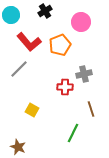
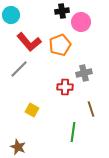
black cross: moved 17 px right; rotated 24 degrees clockwise
gray cross: moved 1 px up
green line: moved 1 px up; rotated 18 degrees counterclockwise
